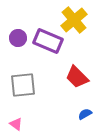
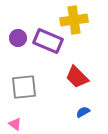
yellow cross: rotated 32 degrees clockwise
gray square: moved 1 px right, 2 px down
blue semicircle: moved 2 px left, 2 px up
pink triangle: moved 1 px left
